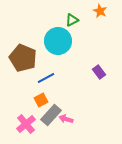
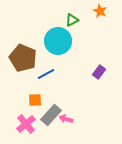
purple rectangle: rotated 72 degrees clockwise
blue line: moved 4 px up
orange square: moved 6 px left; rotated 24 degrees clockwise
